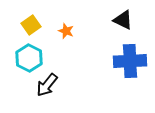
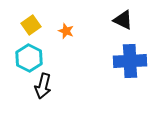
black arrow: moved 4 px left, 1 px down; rotated 25 degrees counterclockwise
